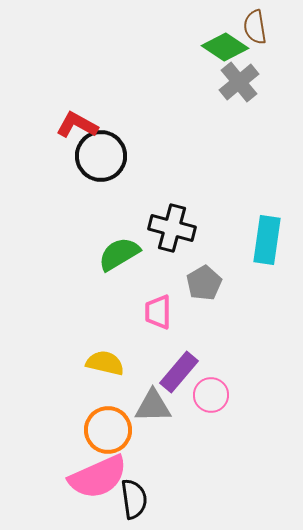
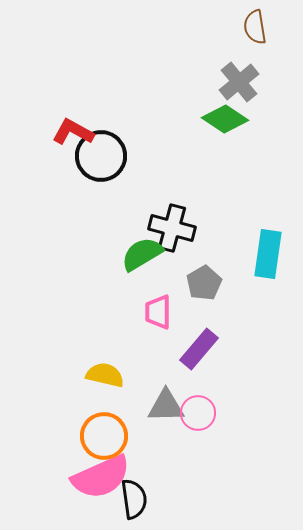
green diamond: moved 72 px down
red L-shape: moved 4 px left, 7 px down
cyan rectangle: moved 1 px right, 14 px down
green semicircle: moved 23 px right
yellow semicircle: moved 12 px down
purple rectangle: moved 20 px right, 23 px up
pink circle: moved 13 px left, 18 px down
gray triangle: moved 13 px right
orange circle: moved 4 px left, 6 px down
pink semicircle: moved 3 px right
